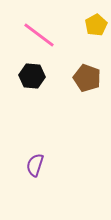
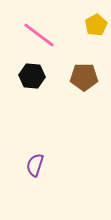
brown pentagon: moved 3 px left, 1 px up; rotated 20 degrees counterclockwise
